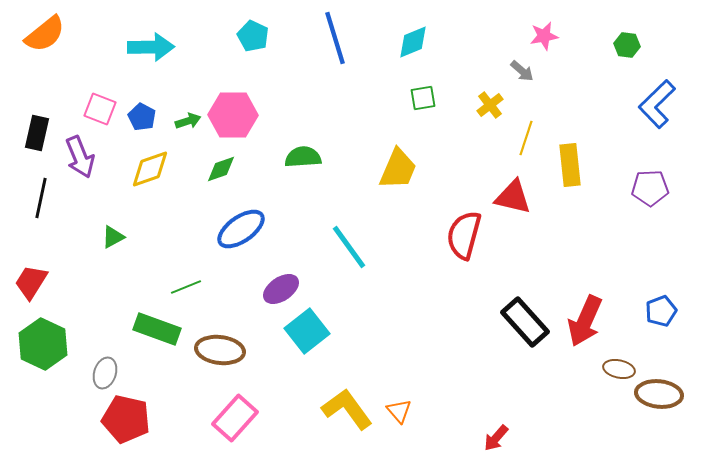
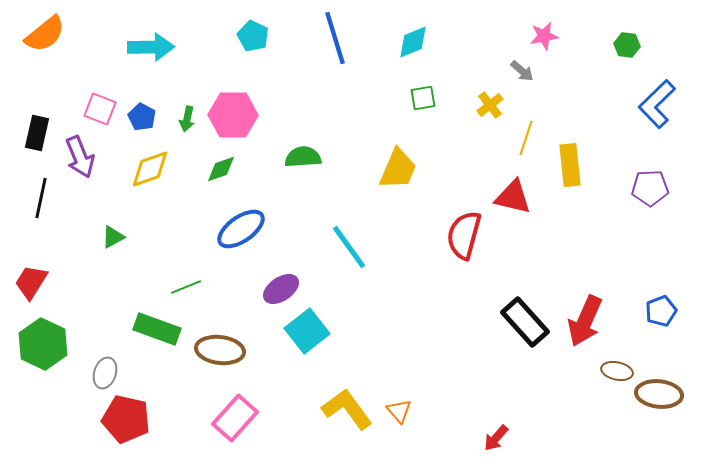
green arrow at (188, 121): moved 1 px left, 2 px up; rotated 120 degrees clockwise
brown ellipse at (619, 369): moved 2 px left, 2 px down
